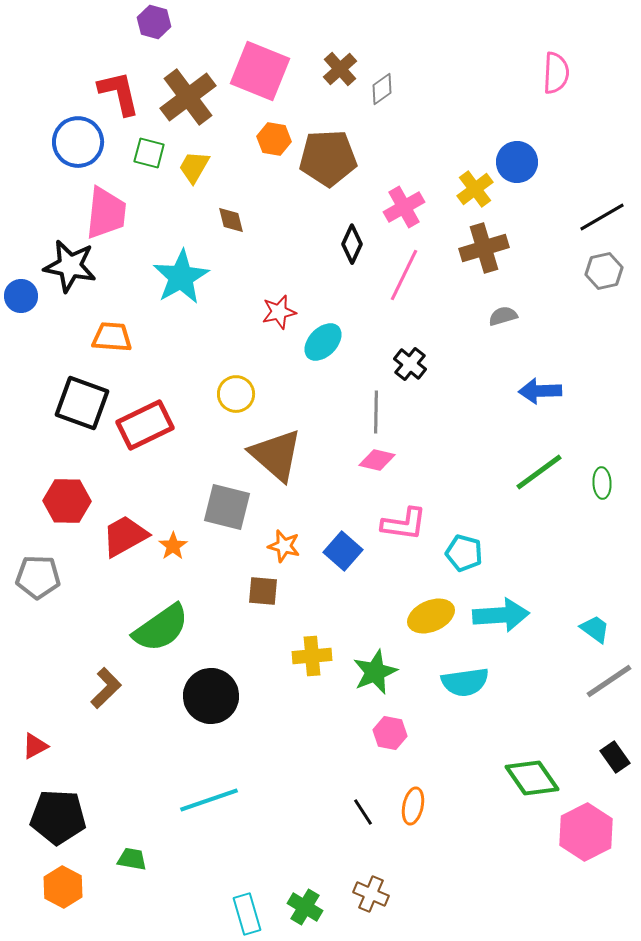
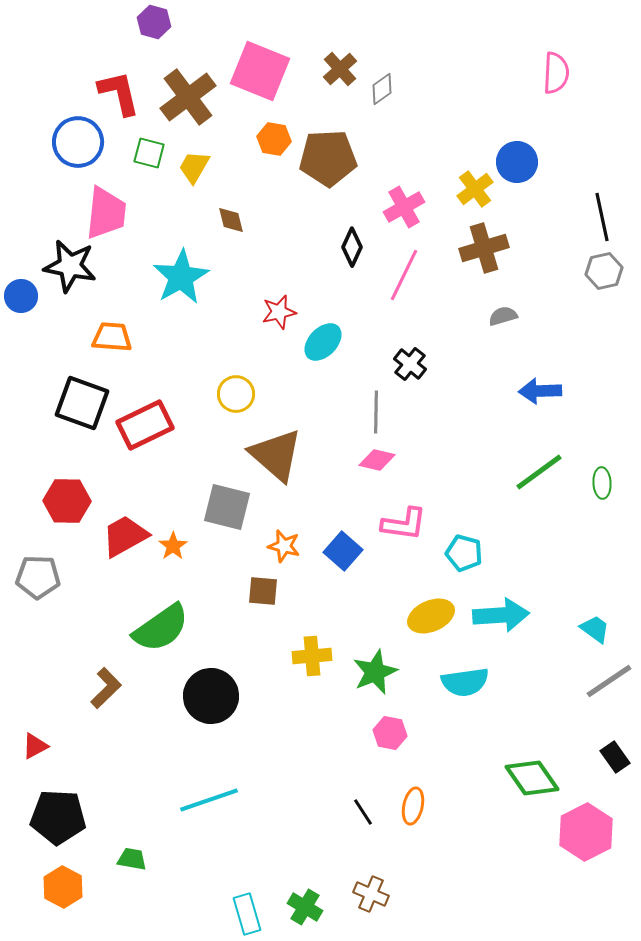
black line at (602, 217): rotated 72 degrees counterclockwise
black diamond at (352, 244): moved 3 px down
